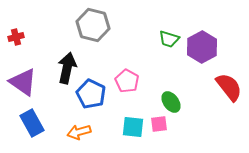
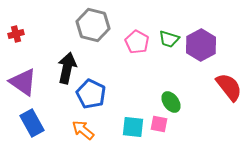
red cross: moved 3 px up
purple hexagon: moved 1 px left, 2 px up
pink pentagon: moved 10 px right, 39 px up
pink square: rotated 18 degrees clockwise
orange arrow: moved 4 px right, 2 px up; rotated 55 degrees clockwise
